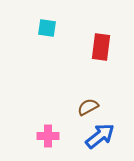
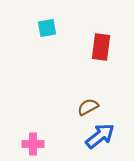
cyan square: rotated 18 degrees counterclockwise
pink cross: moved 15 px left, 8 px down
